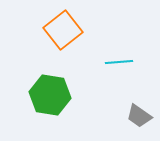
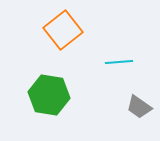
green hexagon: moved 1 px left
gray trapezoid: moved 9 px up
